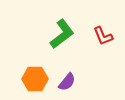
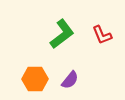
red L-shape: moved 1 px left, 1 px up
purple semicircle: moved 3 px right, 2 px up
